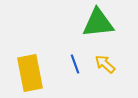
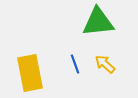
green triangle: moved 1 px up
